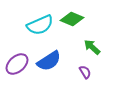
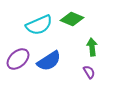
cyan semicircle: moved 1 px left
green arrow: rotated 42 degrees clockwise
purple ellipse: moved 1 px right, 5 px up
purple semicircle: moved 4 px right
